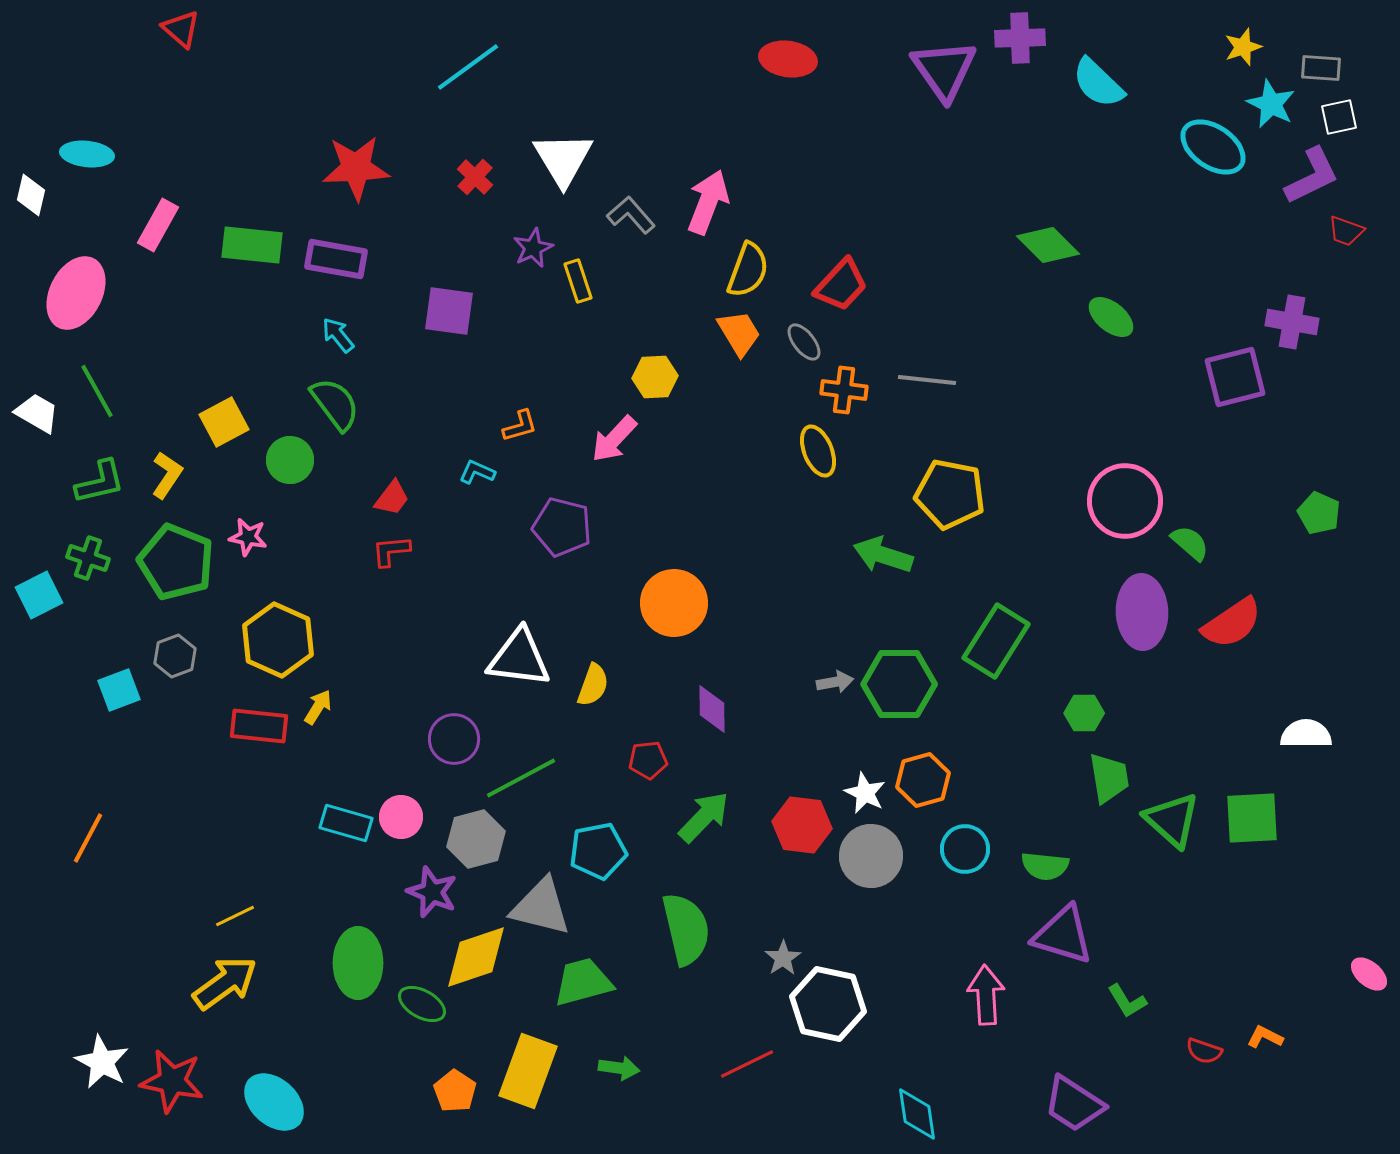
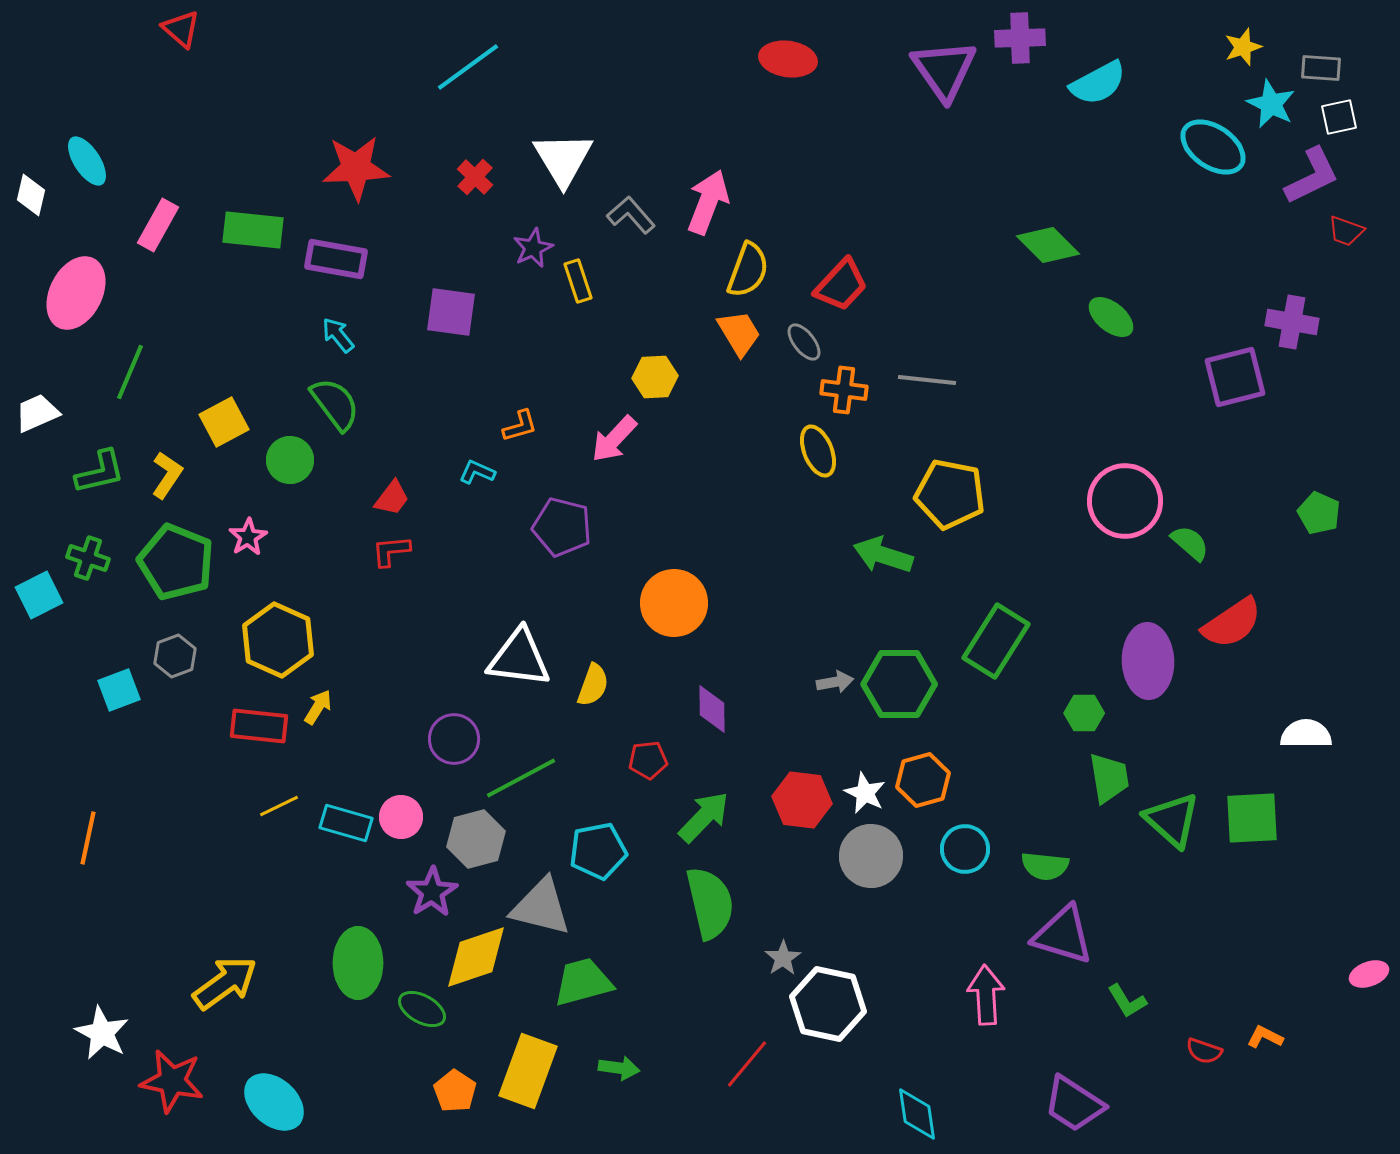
cyan semicircle at (1098, 83): rotated 72 degrees counterclockwise
cyan ellipse at (87, 154): moved 7 px down; rotated 51 degrees clockwise
green rectangle at (252, 245): moved 1 px right, 15 px up
purple square at (449, 311): moved 2 px right, 1 px down
green line at (97, 391): moved 33 px right, 19 px up; rotated 52 degrees clockwise
white trapezoid at (37, 413): rotated 54 degrees counterclockwise
green L-shape at (100, 482): moved 10 px up
pink star at (248, 537): rotated 30 degrees clockwise
purple ellipse at (1142, 612): moved 6 px right, 49 px down
red hexagon at (802, 825): moved 25 px up
orange line at (88, 838): rotated 16 degrees counterclockwise
purple star at (432, 892): rotated 18 degrees clockwise
yellow line at (235, 916): moved 44 px right, 110 px up
green semicircle at (686, 929): moved 24 px right, 26 px up
pink ellipse at (1369, 974): rotated 60 degrees counterclockwise
green ellipse at (422, 1004): moved 5 px down
white star at (102, 1062): moved 29 px up
red line at (747, 1064): rotated 24 degrees counterclockwise
